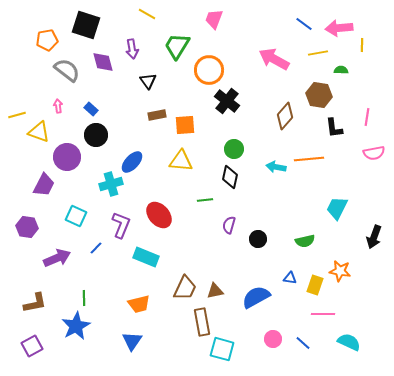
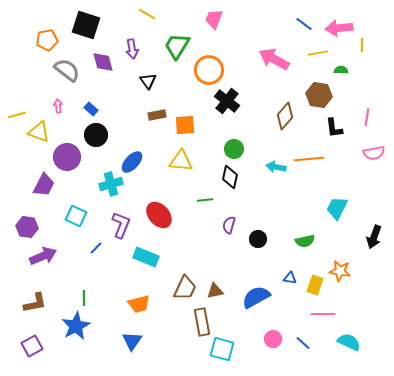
purple arrow at (57, 258): moved 14 px left, 2 px up
